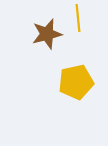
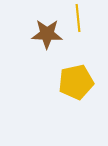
brown star: rotated 16 degrees clockwise
